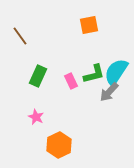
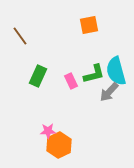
cyan semicircle: moved 1 px up; rotated 48 degrees counterclockwise
pink star: moved 12 px right, 14 px down; rotated 28 degrees counterclockwise
